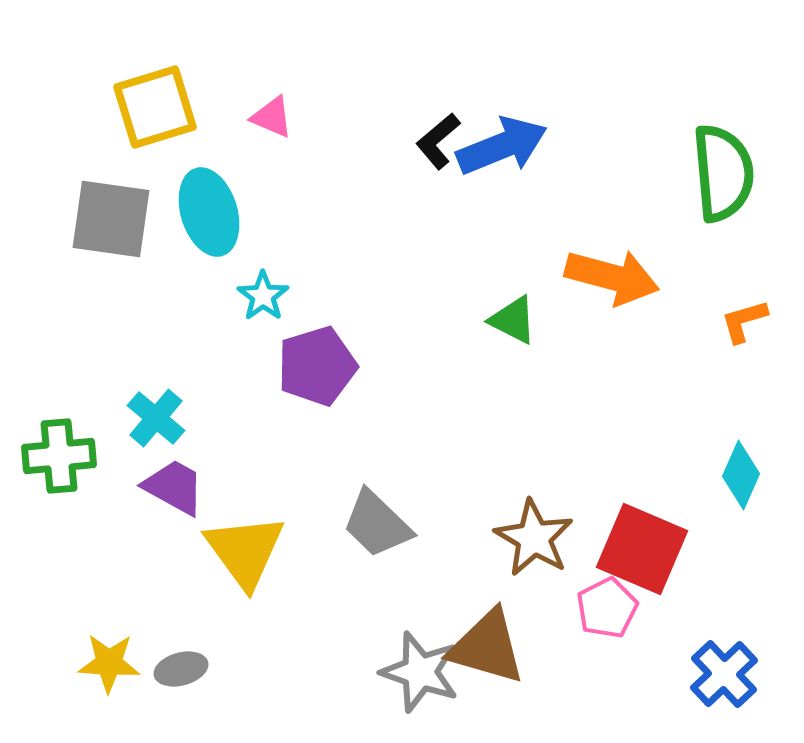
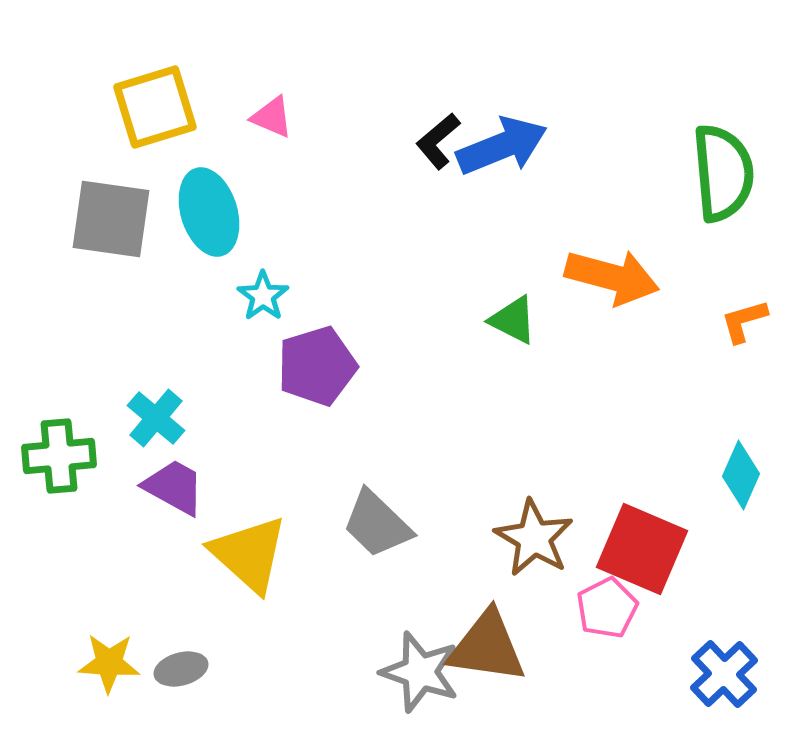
yellow triangle: moved 4 px right, 3 px down; rotated 12 degrees counterclockwise
brown triangle: rotated 8 degrees counterclockwise
